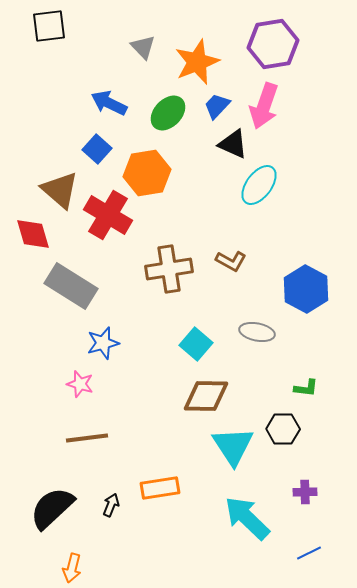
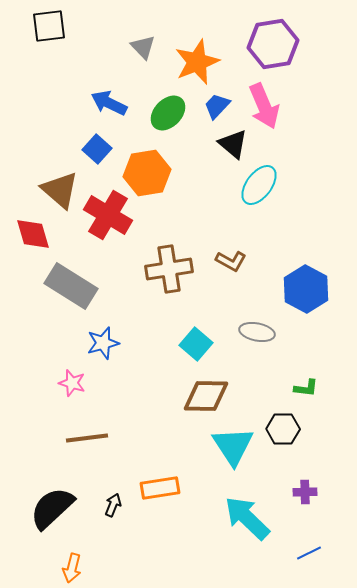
pink arrow: rotated 42 degrees counterclockwise
black triangle: rotated 16 degrees clockwise
pink star: moved 8 px left, 1 px up
black arrow: moved 2 px right
